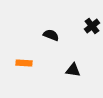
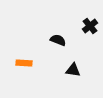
black cross: moved 2 px left
black semicircle: moved 7 px right, 5 px down
